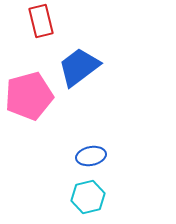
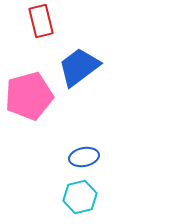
blue ellipse: moved 7 px left, 1 px down
cyan hexagon: moved 8 px left
